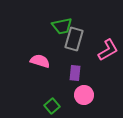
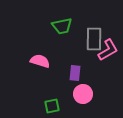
gray rectangle: moved 20 px right; rotated 15 degrees counterclockwise
pink circle: moved 1 px left, 1 px up
green square: rotated 28 degrees clockwise
